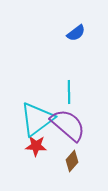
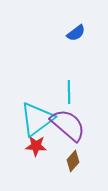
brown diamond: moved 1 px right
